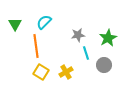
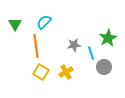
gray star: moved 4 px left, 10 px down
cyan line: moved 5 px right
gray circle: moved 2 px down
